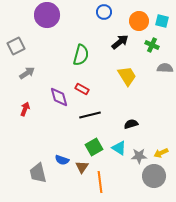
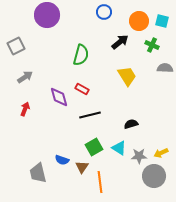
gray arrow: moved 2 px left, 4 px down
